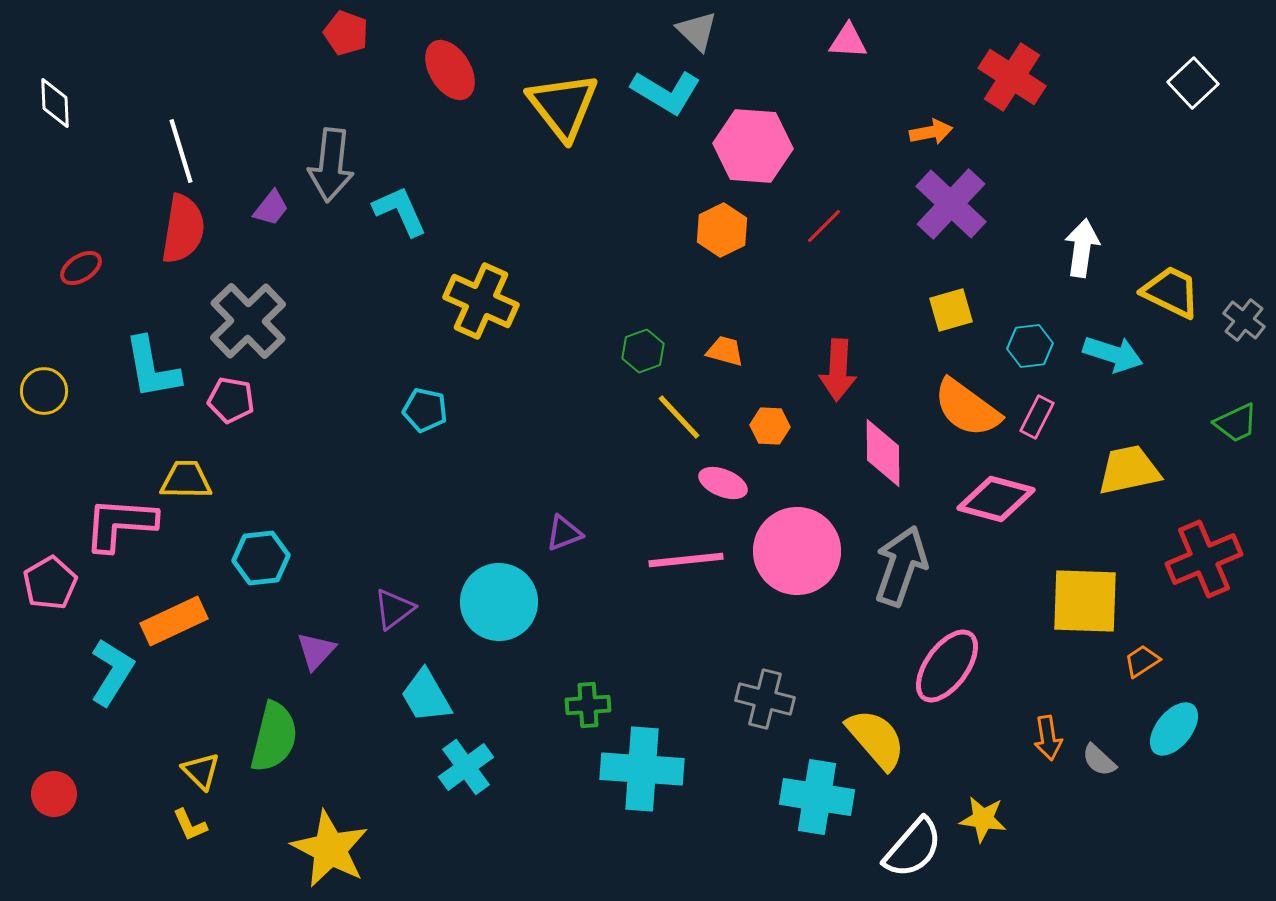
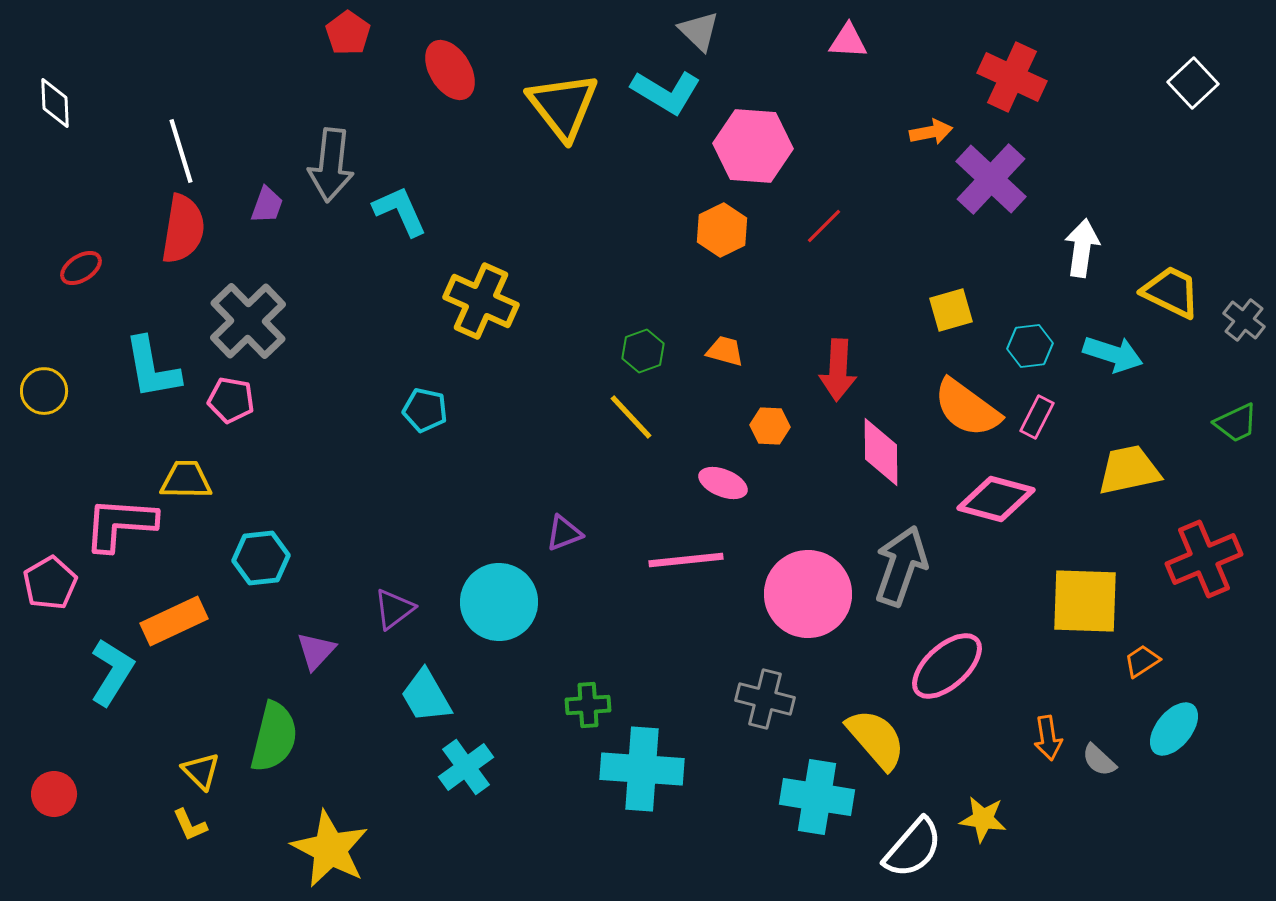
gray triangle at (697, 31): moved 2 px right
red pentagon at (346, 33): moved 2 px right; rotated 15 degrees clockwise
red cross at (1012, 77): rotated 8 degrees counterclockwise
purple cross at (951, 204): moved 40 px right, 25 px up
purple trapezoid at (271, 208): moved 4 px left, 3 px up; rotated 18 degrees counterclockwise
yellow line at (679, 417): moved 48 px left
pink diamond at (883, 453): moved 2 px left, 1 px up
pink circle at (797, 551): moved 11 px right, 43 px down
pink ellipse at (947, 666): rotated 12 degrees clockwise
